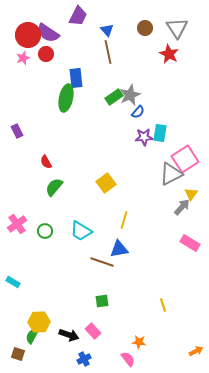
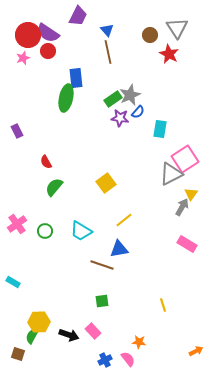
brown circle at (145, 28): moved 5 px right, 7 px down
red circle at (46, 54): moved 2 px right, 3 px up
green rectangle at (114, 97): moved 1 px left, 2 px down
cyan rectangle at (160, 133): moved 4 px up
purple star at (144, 137): moved 24 px left, 19 px up; rotated 12 degrees clockwise
gray arrow at (182, 207): rotated 12 degrees counterclockwise
yellow line at (124, 220): rotated 36 degrees clockwise
pink rectangle at (190, 243): moved 3 px left, 1 px down
brown line at (102, 262): moved 3 px down
blue cross at (84, 359): moved 21 px right, 1 px down
